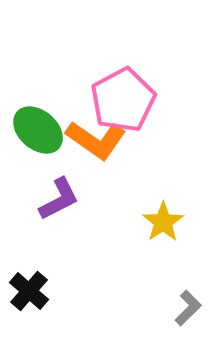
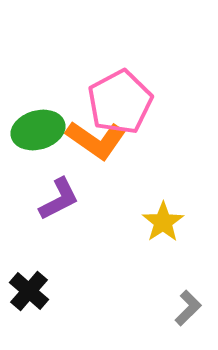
pink pentagon: moved 3 px left, 2 px down
green ellipse: rotated 57 degrees counterclockwise
